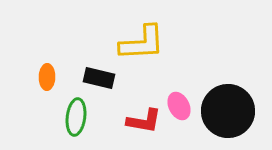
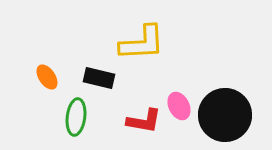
orange ellipse: rotated 35 degrees counterclockwise
black circle: moved 3 px left, 4 px down
